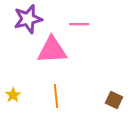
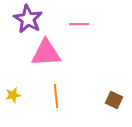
purple star: rotated 28 degrees counterclockwise
pink triangle: moved 6 px left, 3 px down
yellow star: rotated 21 degrees clockwise
